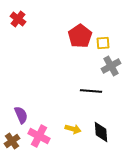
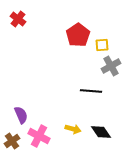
red pentagon: moved 2 px left, 1 px up
yellow square: moved 1 px left, 2 px down
black diamond: rotated 30 degrees counterclockwise
